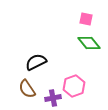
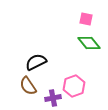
brown semicircle: moved 1 px right, 3 px up
